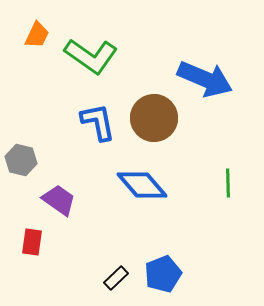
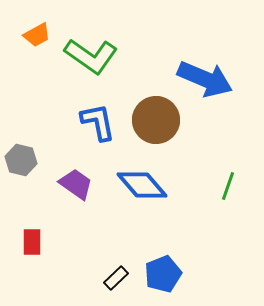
orange trapezoid: rotated 36 degrees clockwise
brown circle: moved 2 px right, 2 px down
green line: moved 3 px down; rotated 20 degrees clockwise
purple trapezoid: moved 17 px right, 16 px up
red rectangle: rotated 8 degrees counterclockwise
